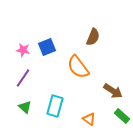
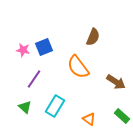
blue square: moved 3 px left
purple line: moved 11 px right, 1 px down
brown arrow: moved 3 px right, 9 px up
cyan rectangle: rotated 15 degrees clockwise
